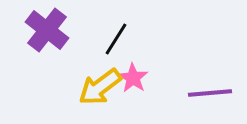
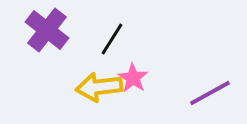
black line: moved 4 px left
yellow arrow: moved 1 px left; rotated 30 degrees clockwise
purple line: rotated 24 degrees counterclockwise
